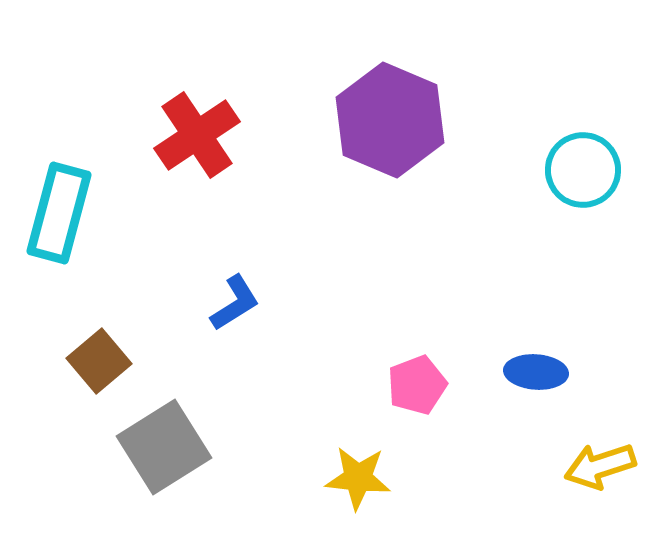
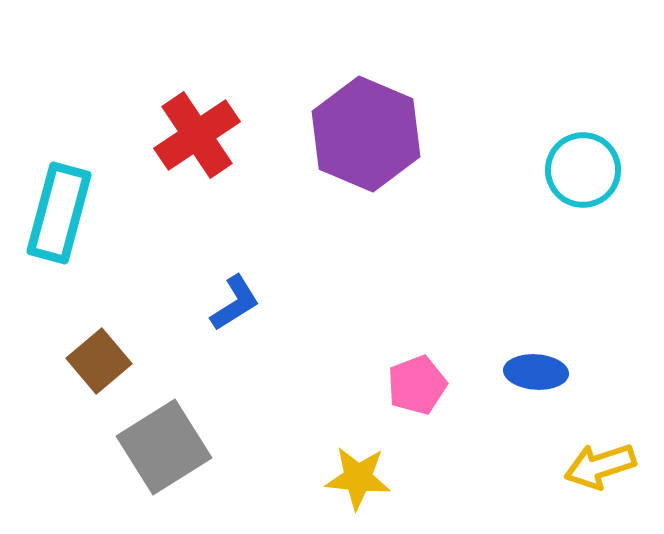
purple hexagon: moved 24 px left, 14 px down
